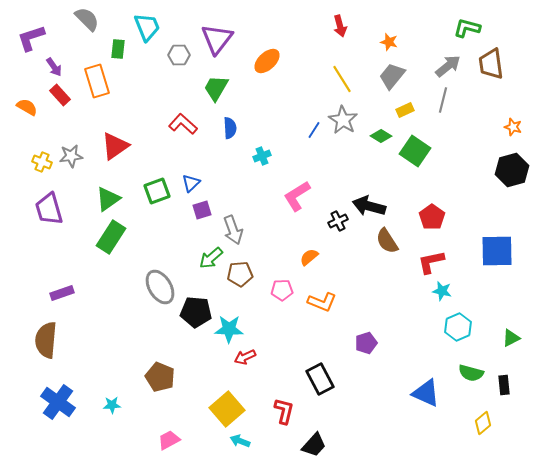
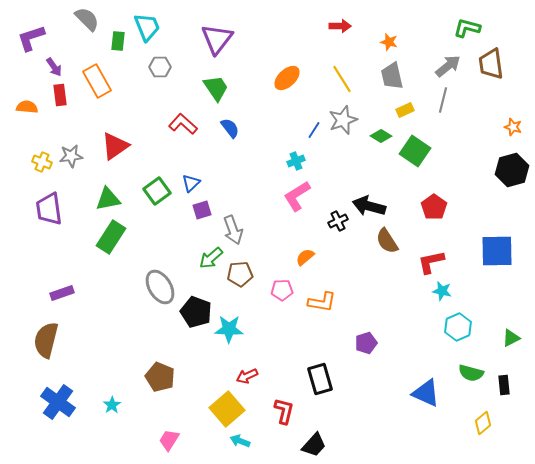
red arrow at (340, 26): rotated 75 degrees counterclockwise
green rectangle at (118, 49): moved 8 px up
gray hexagon at (179, 55): moved 19 px left, 12 px down
orange ellipse at (267, 61): moved 20 px right, 17 px down
gray trapezoid at (392, 76): rotated 52 degrees counterclockwise
orange rectangle at (97, 81): rotated 12 degrees counterclockwise
green trapezoid at (216, 88): rotated 116 degrees clockwise
red rectangle at (60, 95): rotated 35 degrees clockwise
orange semicircle at (27, 107): rotated 25 degrees counterclockwise
gray star at (343, 120): rotated 20 degrees clockwise
blue semicircle at (230, 128): rotated 35 degrees counterclockwise
cyan cross at (262, 156): moved 34 px right, 5 px down
green square at (157, 191): rotated 16 degrees counterclockwise
green triangle at (108, 199): rotated 24 degrees clockwise
purple trapezoid at (49, 209): rotated 8 degrees clockwise
red pentagon at (432, 217): moved 2 px right, 10 px up
orange semicircle at (309, 257): moved 4 px left
orange L-shape at (322, 302): rotated 12 degrees counterclockwise
black pentagon at (196, 312): rotated 16 degrees clockwise
brown semicircle at (46, 340): rotated 9 degrees clockwise
red arrow at (245, 357): moved 2 px right, 19 px down
black rectangle at (320, 379): rotated 12 degrees clockwise
cyan star at (112, 405): rotated 30 degrees counterclockwise
pink trapezoid at (169, 440): rotated 30 degrees counterclockwise
